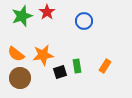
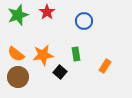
green star: moved 4 px left, 1 px up
green rectangle: moved 1 px left, 12 px up
black square: rotated 32 degrees counterclockwise
brown circle: moved 2 px left, 1 px up
